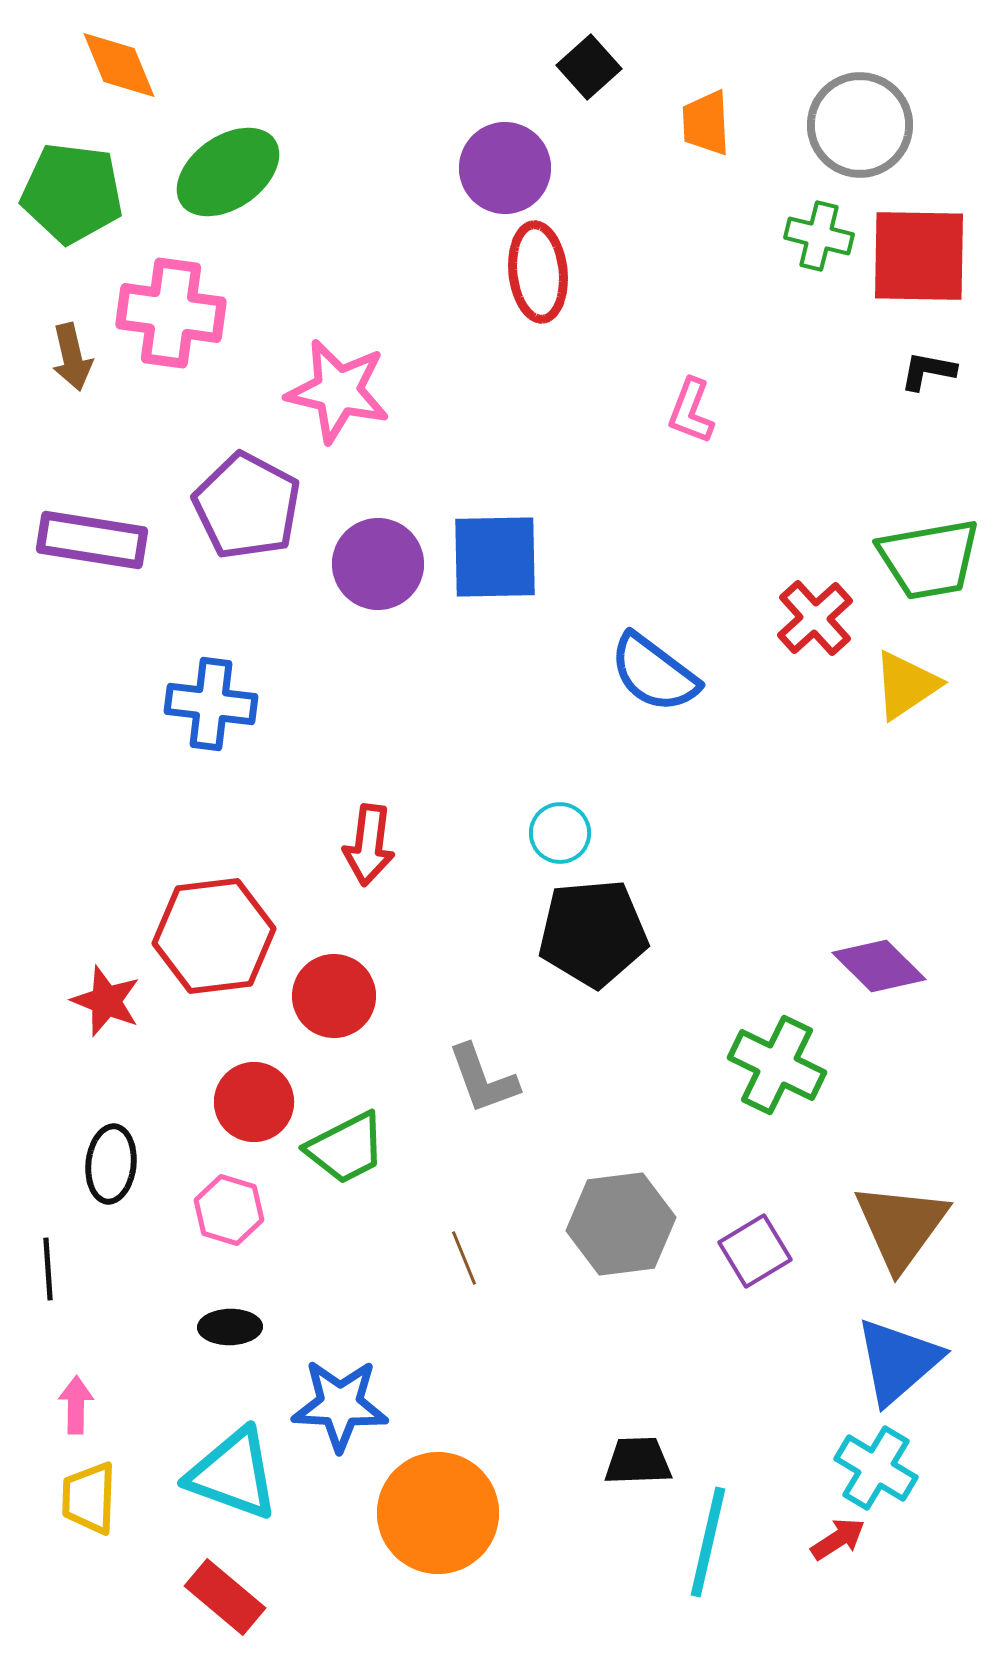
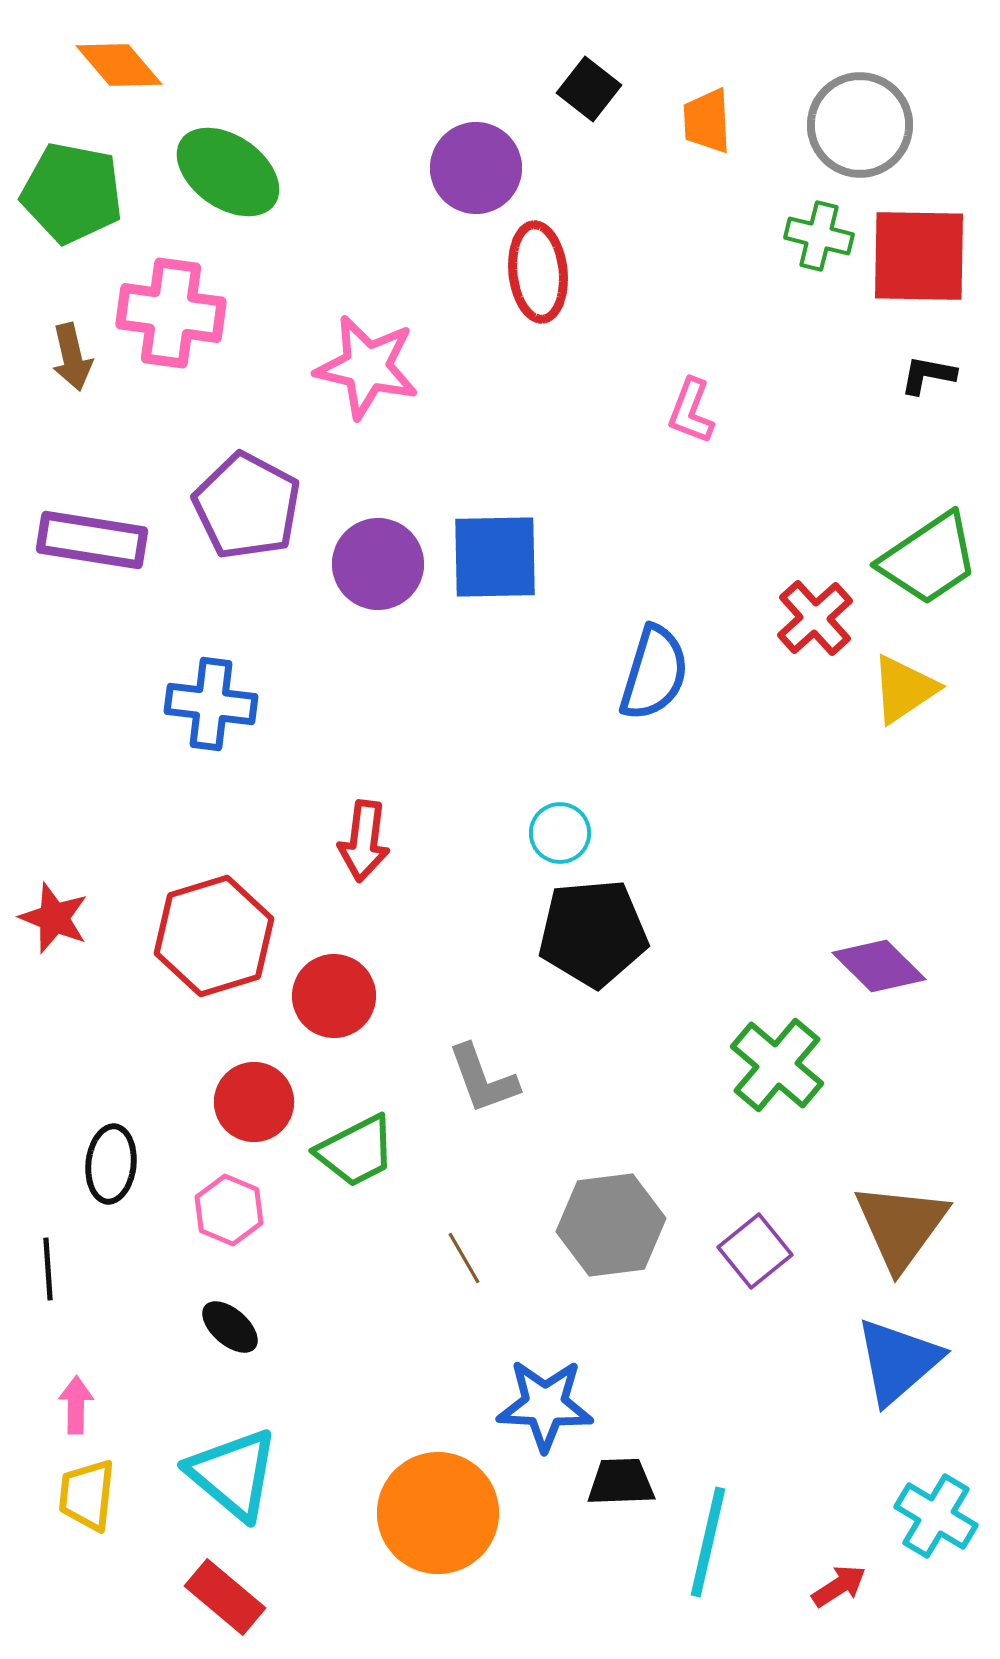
orange diamond at (119, 65): rotated 18 degrees counterclockwise
black square at (589, 67): moved 22 px down; rotated 10 degrees counterclockwise
orange trapezoid at (706, 123): moved 1 px right, 2 px up
purple circle at (505, 168): moved 29 px left
green ellipse at (228, 172): rotated 70 degrees clockwise
green pentagon at (72, 193): rotated 4 degrees clockwise
black L-shape at (928, 371): moved 4 px down
pink star at (338, 391): moved 29 px right, 24 px up
green trapezoid at (929, 559): rotated 24 degrees counterclockwise
blue semicircle at (654, 673): rotated 110 degrees counterclockwise
yellow triangle at (906, 685): moved 2 px left, 4 px down
red arrow at (369, 845): moved 5 px left, 4 px up
red hexagon at (214, 936): rotated 10 degrees counterclockwise
red star at (106, 1001): moved 52 px left, 83 px up
green cross at (777, 1065): rotated 14 degrees clockwise
green trapezoid at (346, 1148): moved 10 px right, 3 px down
pink hexagon at (229, 1210): rotated 6 degrees clockwise
gray hexagon at (621, 1224): moved 10 px left, 1 px down
purple square at (755, 1251): rotated 8 degrees counterclockwise
brown line at (464, 1258): rotated 8 degrees counterclockwise
black ellipse at (230, 1327): rotated 42 degrees clockwise
blue star at (340, 1405): moved 205 px right
black trapezoid at (638, 1461): moved 17 px left, 21 px down
cyan cross at (876, 1468): moved 60 px right, 48 px down
cyan triangle at (233, 1474): rotated 20 degrees clockwise
yellow trapezoid at (89, 1498): moved 2 px left, 3 px up; rotated 4 degrees clockwise
red arrow at (838, 1539): moved 1 px right, 47 px down
